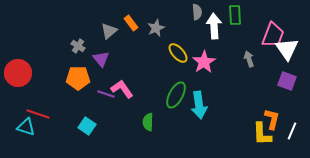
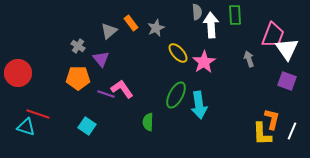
white arrow: moved 3 px left, 1 px up
